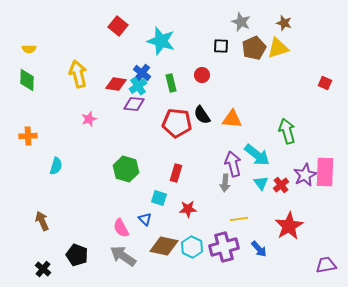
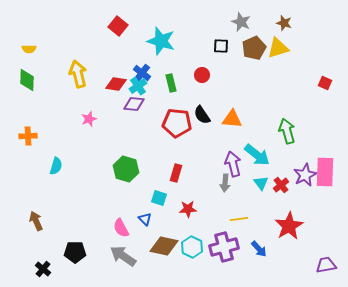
brown arrow at (42, 221): moved 6 px left
black pentagon at (77, 255): moved 2 px left, 3 px up; rotated 20 degrees counterclockwise
